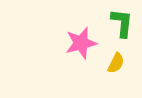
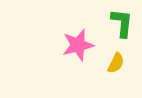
pink star: moved 3 px left, 2 px down
